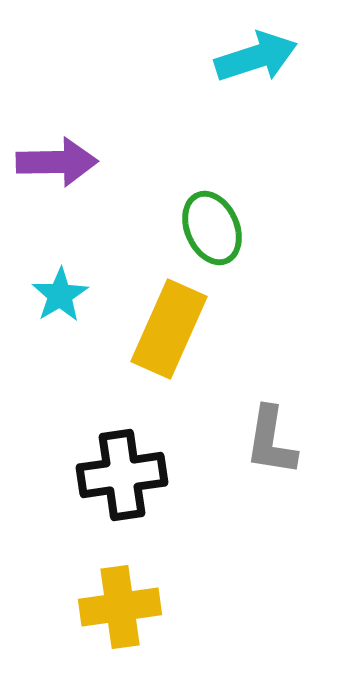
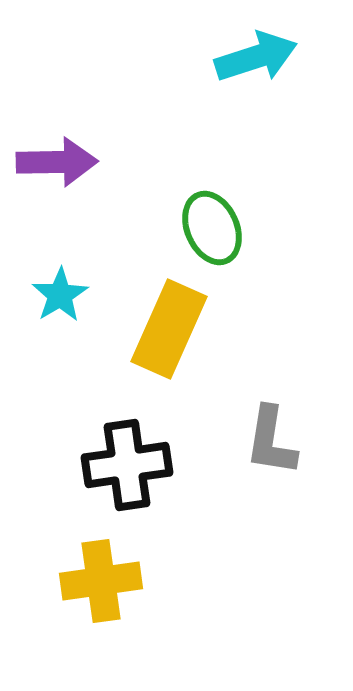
black cross: moved 5 px right, 10 px up
yellow cross: moved 19 px left, 26 px up
